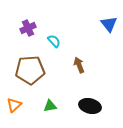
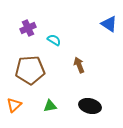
blue triangle: rotated 18 degrees counterclockwise
cyan semicircle: moved 1 px up; rotated 16 degrees counterclockwise
